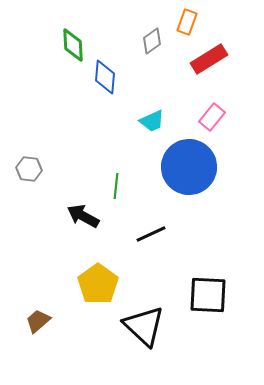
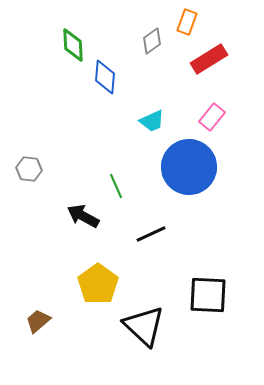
green line: rotated 30 degrees counterclockwise
